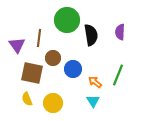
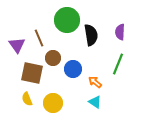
brown line: rotated 30 degrees counterclockwise
green line: moved 11 px up
cyan triangle: moved 2 px right, 1 px down; rotated 24 degrees counterclockwise
